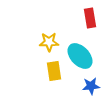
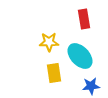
red rectangle: moved 6 px left, 1 px down
yellow rectangle: moved 2 px down
